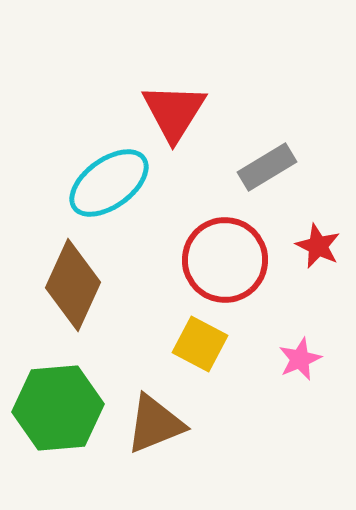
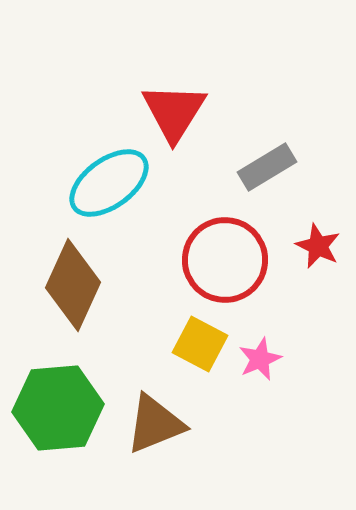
pink star: moved 40 px left
